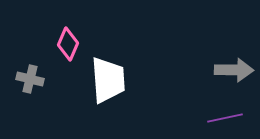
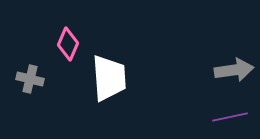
gray arrow: rotated 9 degrees counterclockwise
white trapezoid: moved 1 px right, 2 px up
purple line: moved 5 px right, 1 px up
